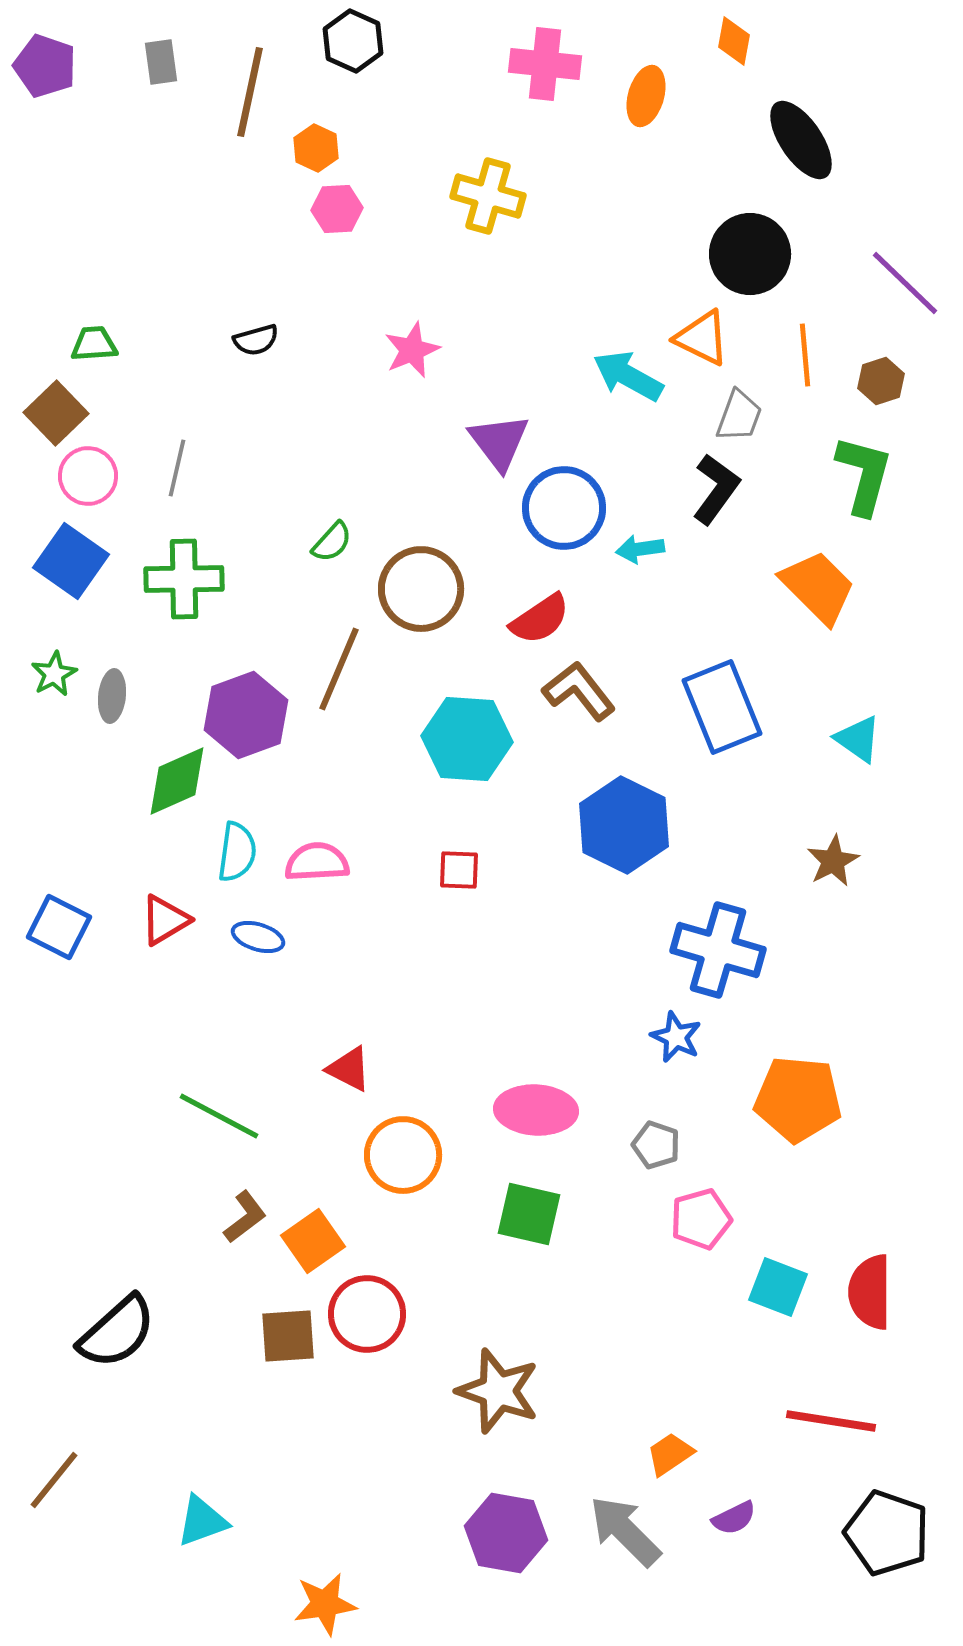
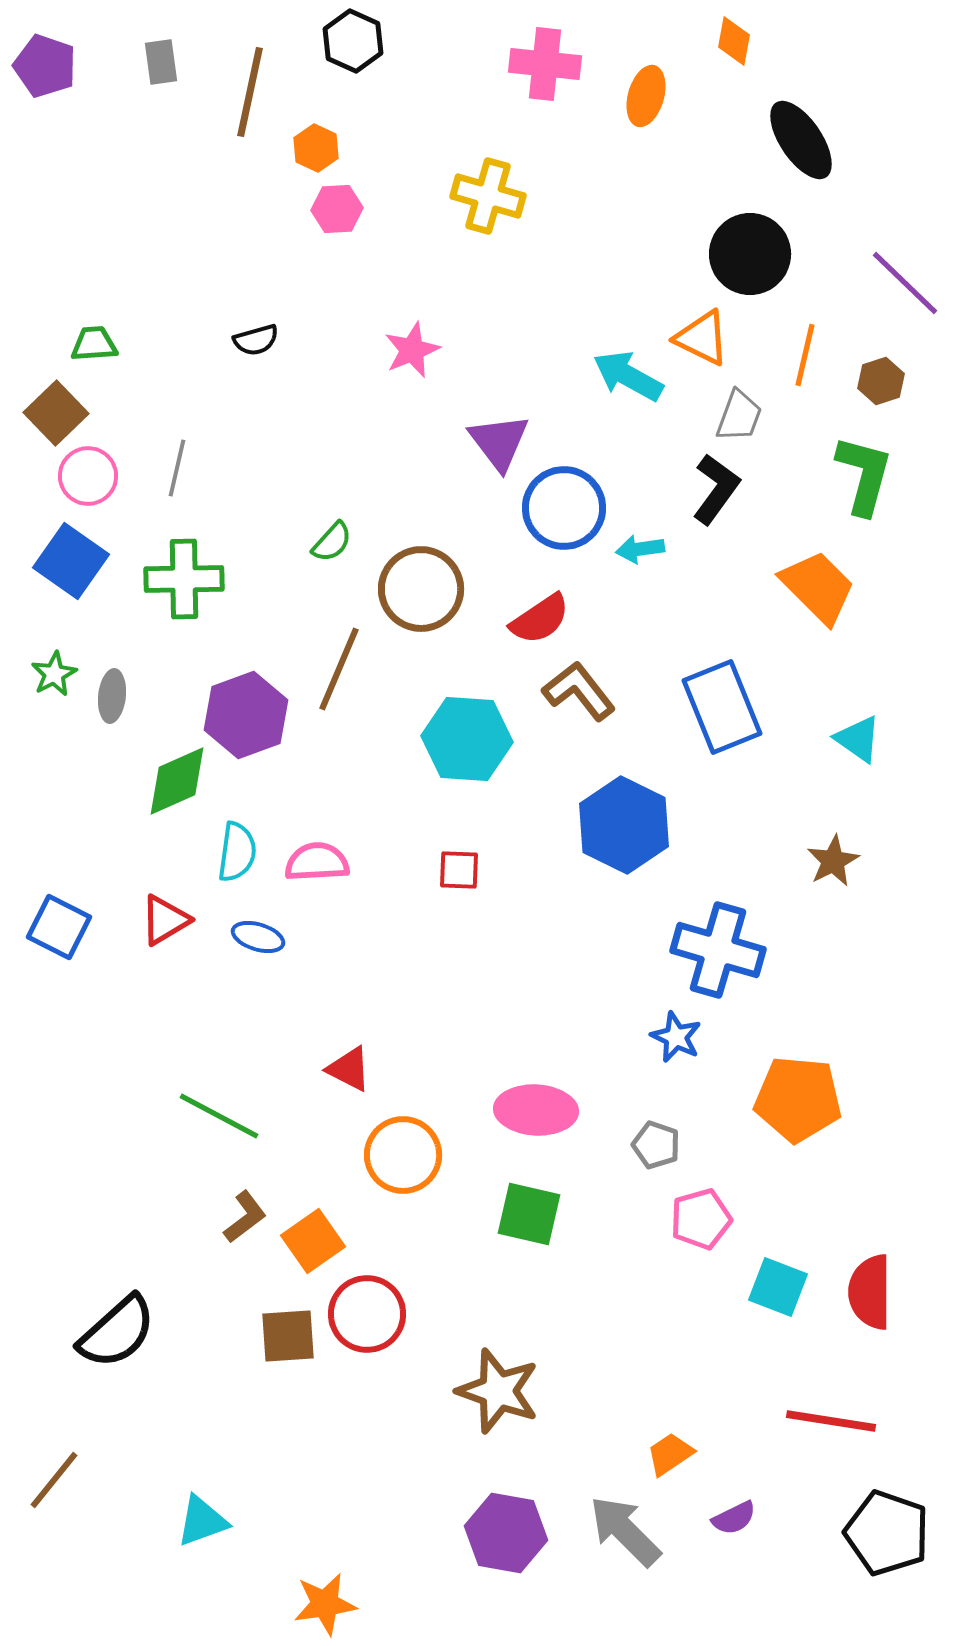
orange line at (805, 355): rotated 18 degrees clockwise
